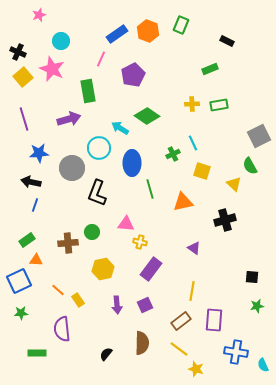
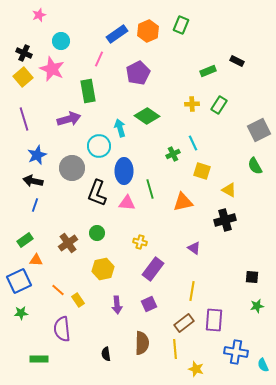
orange hexagon at (148, 31): rotated 15 degrees clockwise
black rectangle at (227, 41): moved 10 px right, 20 px down
black cross at (18, 52): moved 6 px right, 1 px down
pink line at (101, 59): moved 2 px left
green rectangle at (210, 69): moved 2 px left, 2 px down
purple pentagon at (133, 75): moved 5 px right, 2 px up
green rectangle at (219, 105): rotated 48 degrees counterclockwise
cyan arrow at (120, 128): rotated 42 degrees clockwise
gray square at (259, 136): moved 6 px up
cyan circle at (99, 148): moved 2 px up
blue star at (39, 153): moved 2 px left, 2 px down; rotated 18 degrees counterclockwise
blue ellipse at (132, 163): moved 8 px left, 8 px down
green semicircle at (250, 166): moved 5 px right
black arrow at (31, 182): moved 2 px right, 1 px up
yellow triangle at (234, 184): moved 5 px left, 6 px down; rotated 14 degrees counterclockwise
pink triangle at (126, 224): moved 1 px right, 21 px up
green circle at (92, 232): moved 5 px right, 1 px down
green rectangle at (27, 240): moved 2 px left
brown cross at (68, 243): rotated 30 degrees counterclockwise
purple rectangle at (151, 269): moved 2 px right
purple square at (145, 305): moved 4 px right, 1 px up
brown rectangle at (181, 321): moved 3 px right, 2 px down
yellow line at (179, 349): moved 4 px left; rotated 48 degrees clockwise
green rectangle at (37, 353): moved 2 px right, 6 px down
black semicircle at (106, 354): rotated 48 degrees counterclockwise
